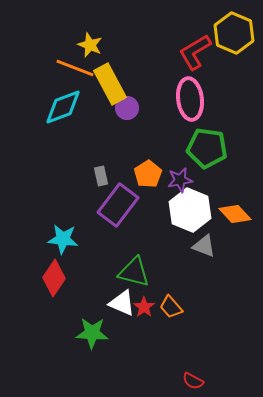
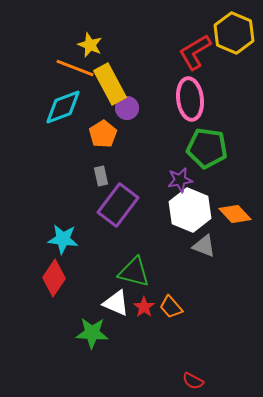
orange pentagon: moved 45 px left, 40 px up
white triangle: moved 6 px left
